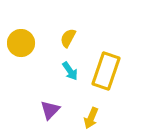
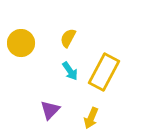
yellow rectangle: moved 2 px left, 1 px down; rotated 9 degrees clockwise
